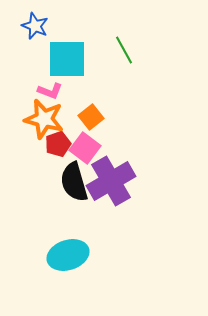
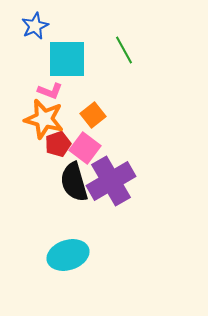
blue star: rotated 24 degrees clockwise
orange square: moved 2 px right, 2 px up
